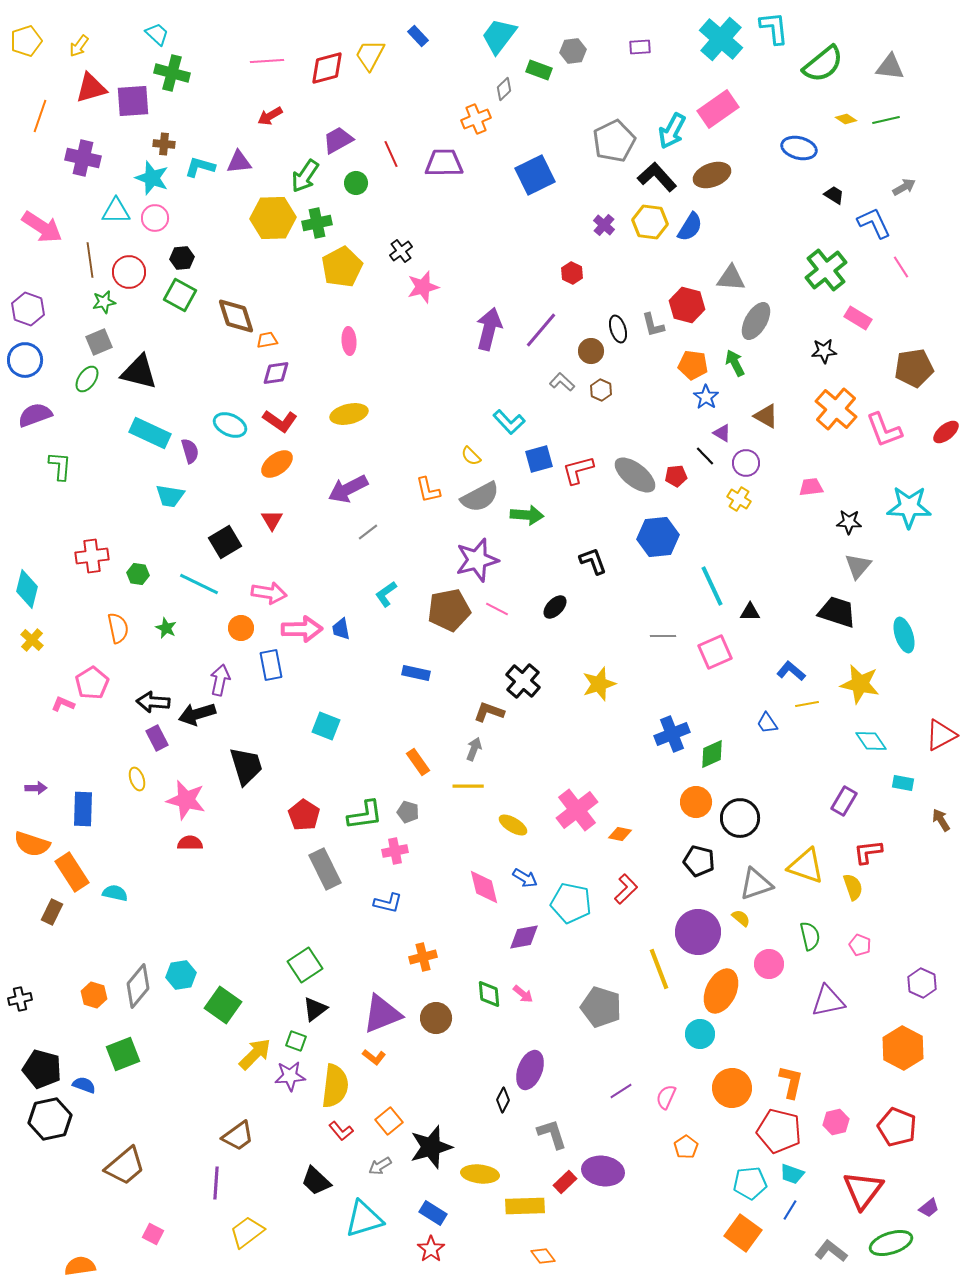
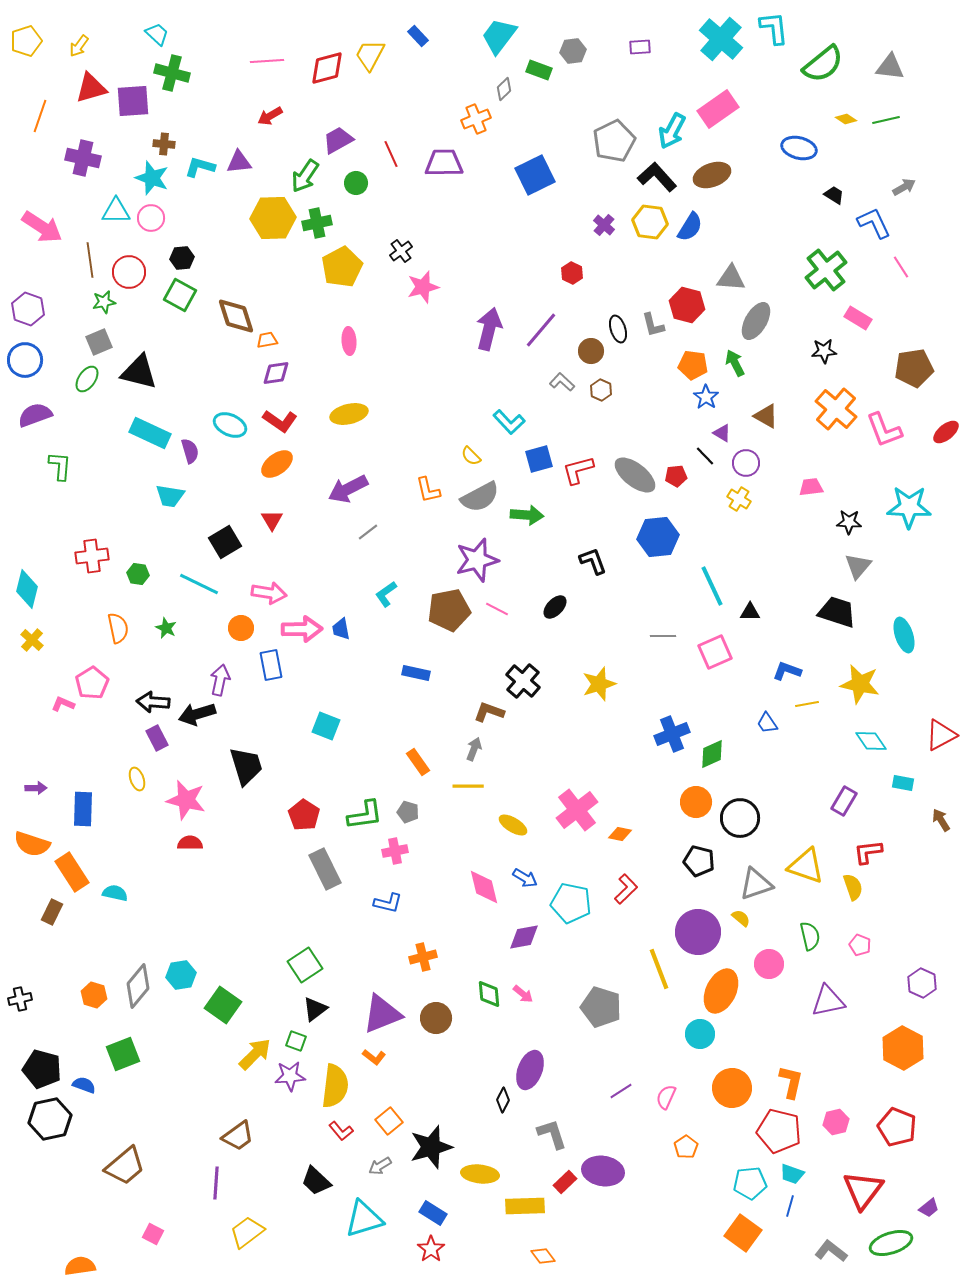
pink circle at (155, 218): moved 4 px left
blue L-shape at (791, 671): moved 4 px left; rotated 20 degrees counterclockwise
blue line at (790, 1210): moved 4 px up; rotated 15 degrees counterclockwise
